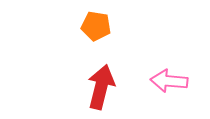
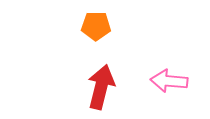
orange pentagon: rotated 8 degrees counterclockwise
